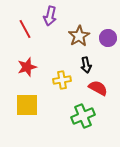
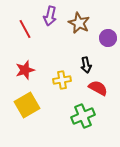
brown star: moved 13 px up; rotated 15 degrees counterclockwise
red star: moved 2 px left, 3 px down
yellow square: rotated 30 degrees counterclockwise
